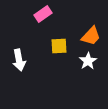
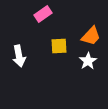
white arrow: moved 4 px up
